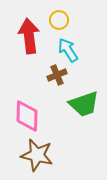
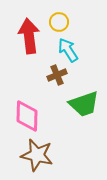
yellow circle: moved 2 px down
